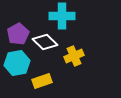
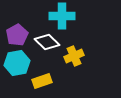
purple pentagon: moved 1 px left, 1 px down
white diamond: moved 2 px right
